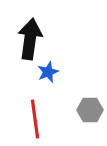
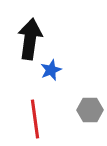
blue star: moved 3 px right, 2 px up
